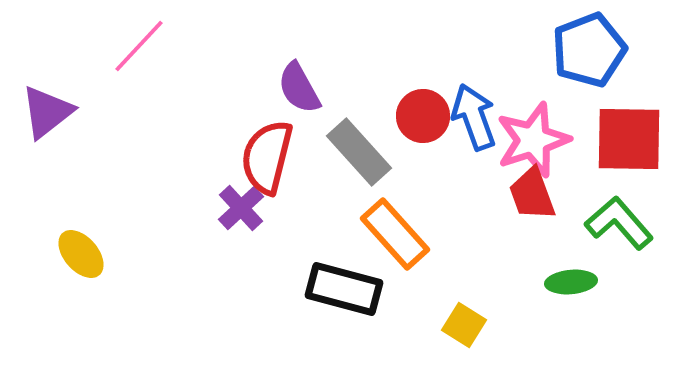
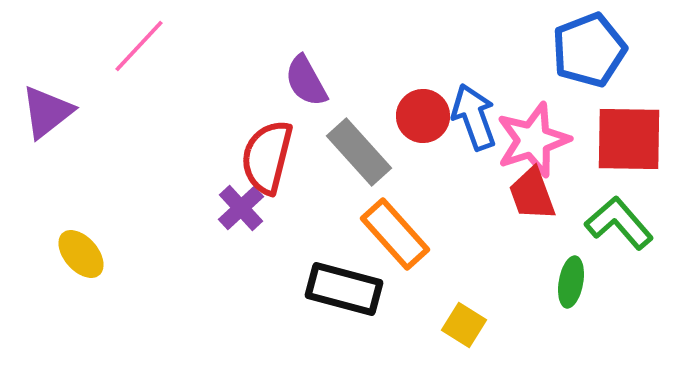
purple semicircle: moved 7 px right, 7 px up
green ellipse: rotated 75 degrees counterclockwise
